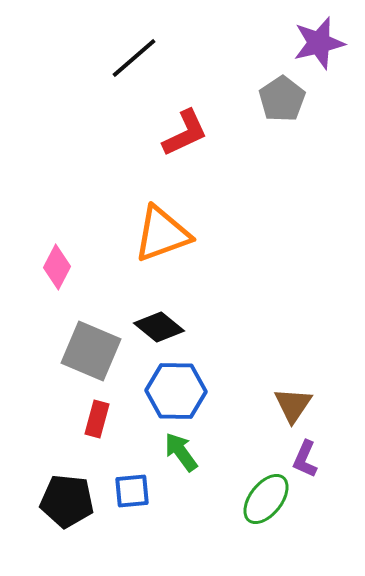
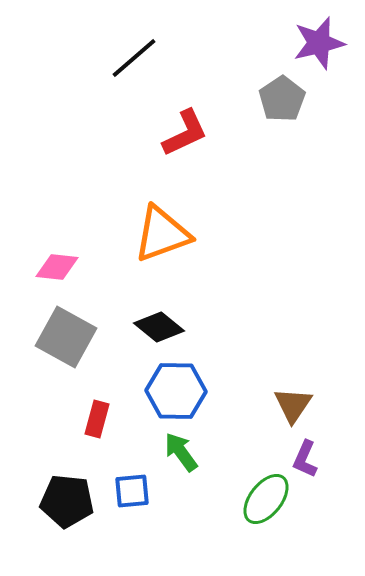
pink diamond: rotated 69 degrees clockwise
gray square: moved 25 px left, 14 px up; rotated 6 degrees clockwise
